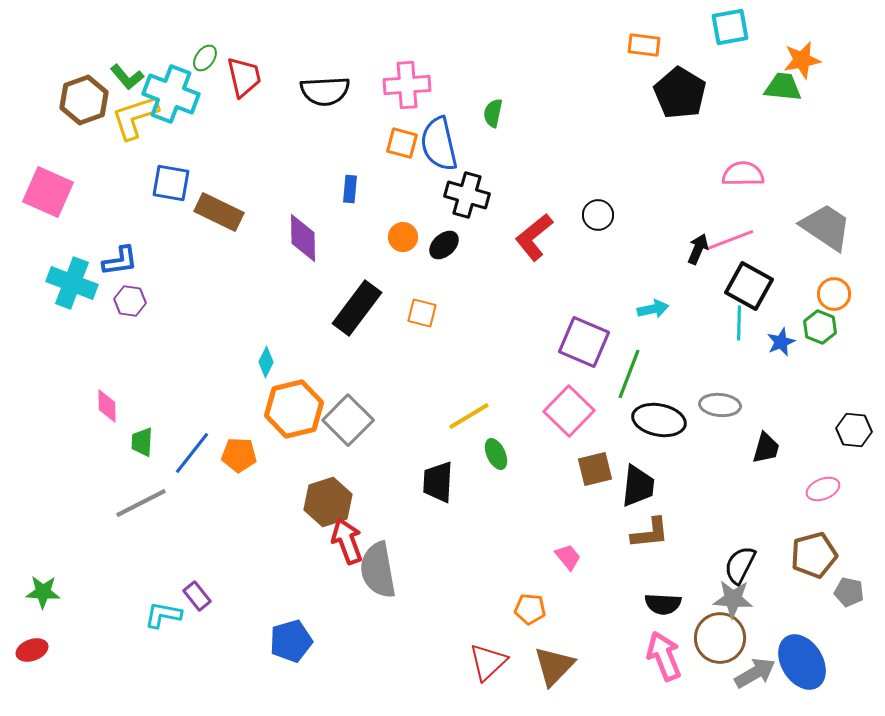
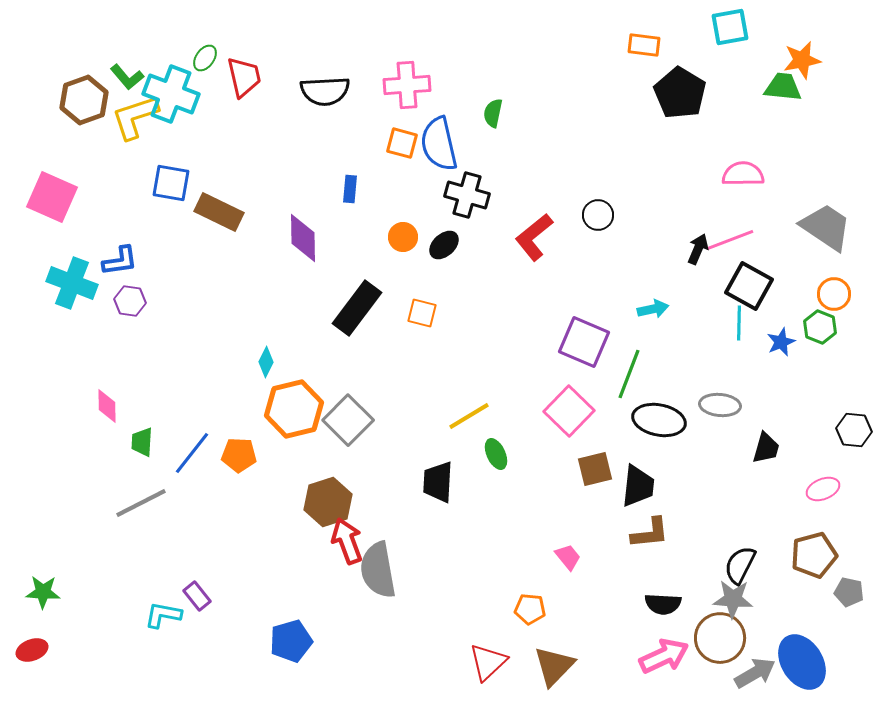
pink square at (48, 192): moved 4 px right, 5 px down
pink arrow at (664, 656): rotated 87 degrees clockwise
